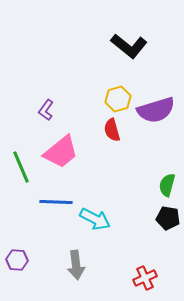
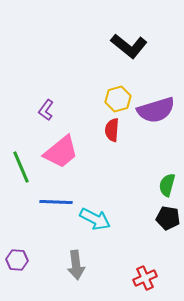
red semicircle: rotated 20 degrees clockwise
